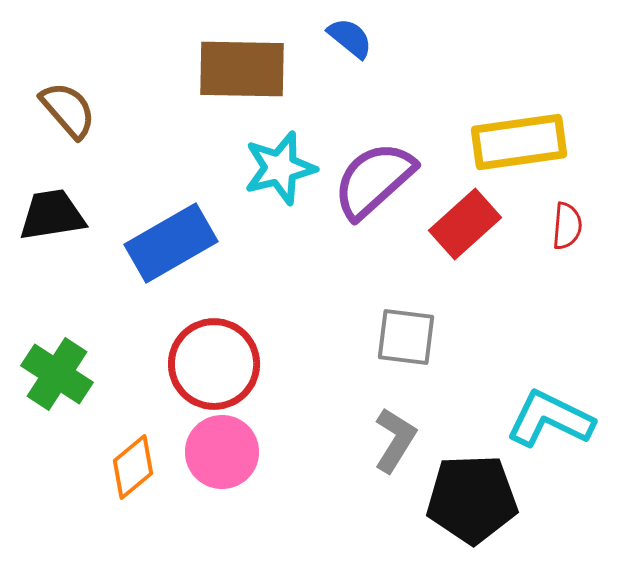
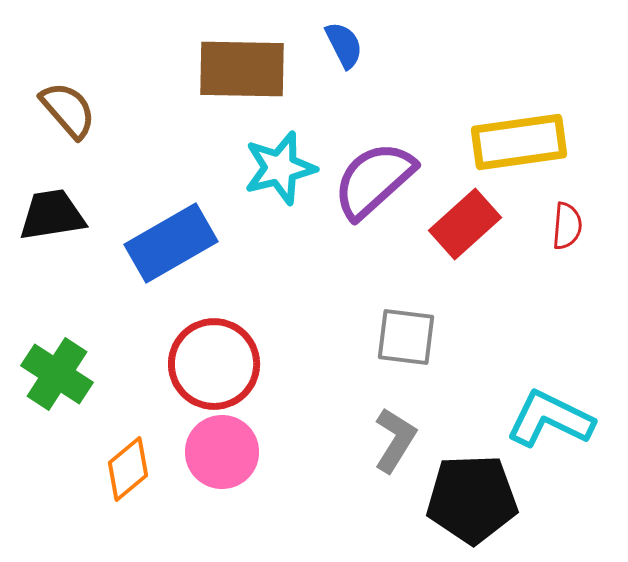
blue semicircle: moved 6 px left, 7 px down; rotated 24 degrees clockwise
orange diamond: moved 5 px left, 2 px down
